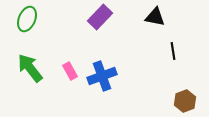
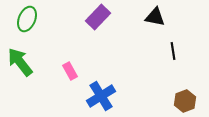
purple rectangle: moved 2 px left
green arrow: moved 10 px left, 6 px up
blue cross: moved 1 px left, 20 px down; rotated 12 degrees counterclockwise
